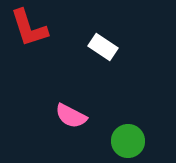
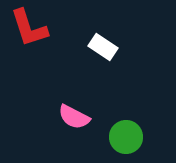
pink semicircle: moved 3 px right, 1 px down
green circle: moved 2 px left, 4 px up
